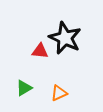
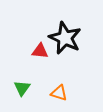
green triangle: moved 2 px left; rotated 24 degrees counterclockwise
orange triangle: rotated 42 degrees clockwise
